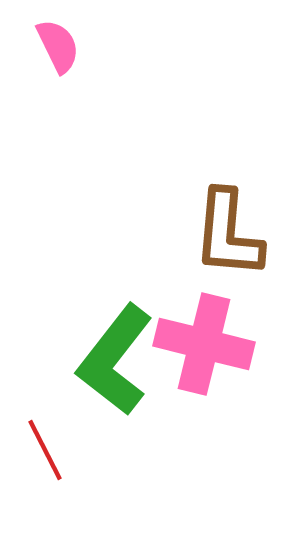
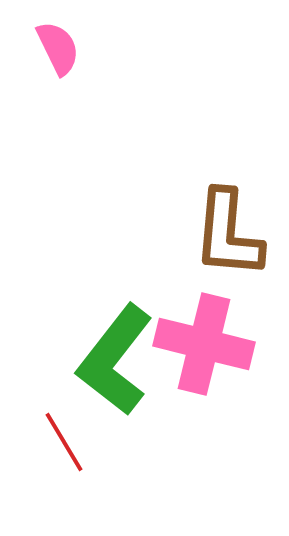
pink semicircle: moved 2 px down
red line: moved 19 px right, 8 px up; rotated 4 degrees counterclockwise
